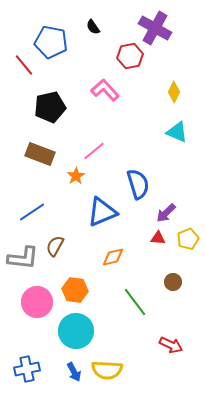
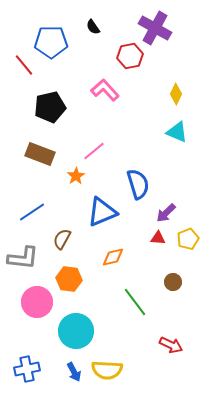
blue pentagon: rotated 12 degrees counterclockwise
yellow diamond: moved 2 px right, 2 px down
brown semicircle: moved 7 px right, 7 px up
orange hexagon: moved 6 px left, 11 px up
